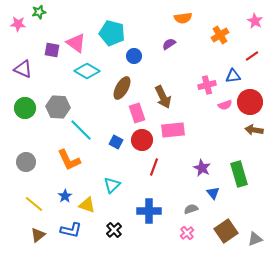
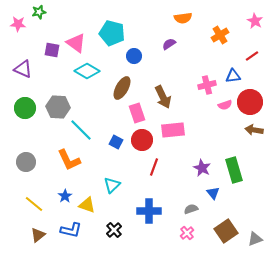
green rectangle at (239, 174): moved 5 px left, 4 px up
